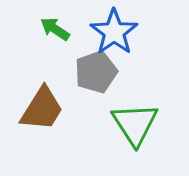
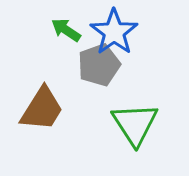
green arrow: moved 11 px right, 1 px down
gray pentagon: moved 3 px right, 7 px up
